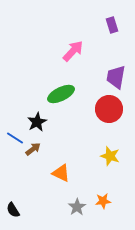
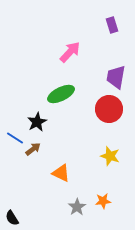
pink arrow: moved 3 px left, 1 px down
black semicircle: moved 1 px left, 8 px down
